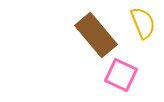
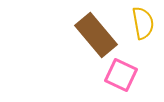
yellow semicircle: rotated 12 degrees clockwise
